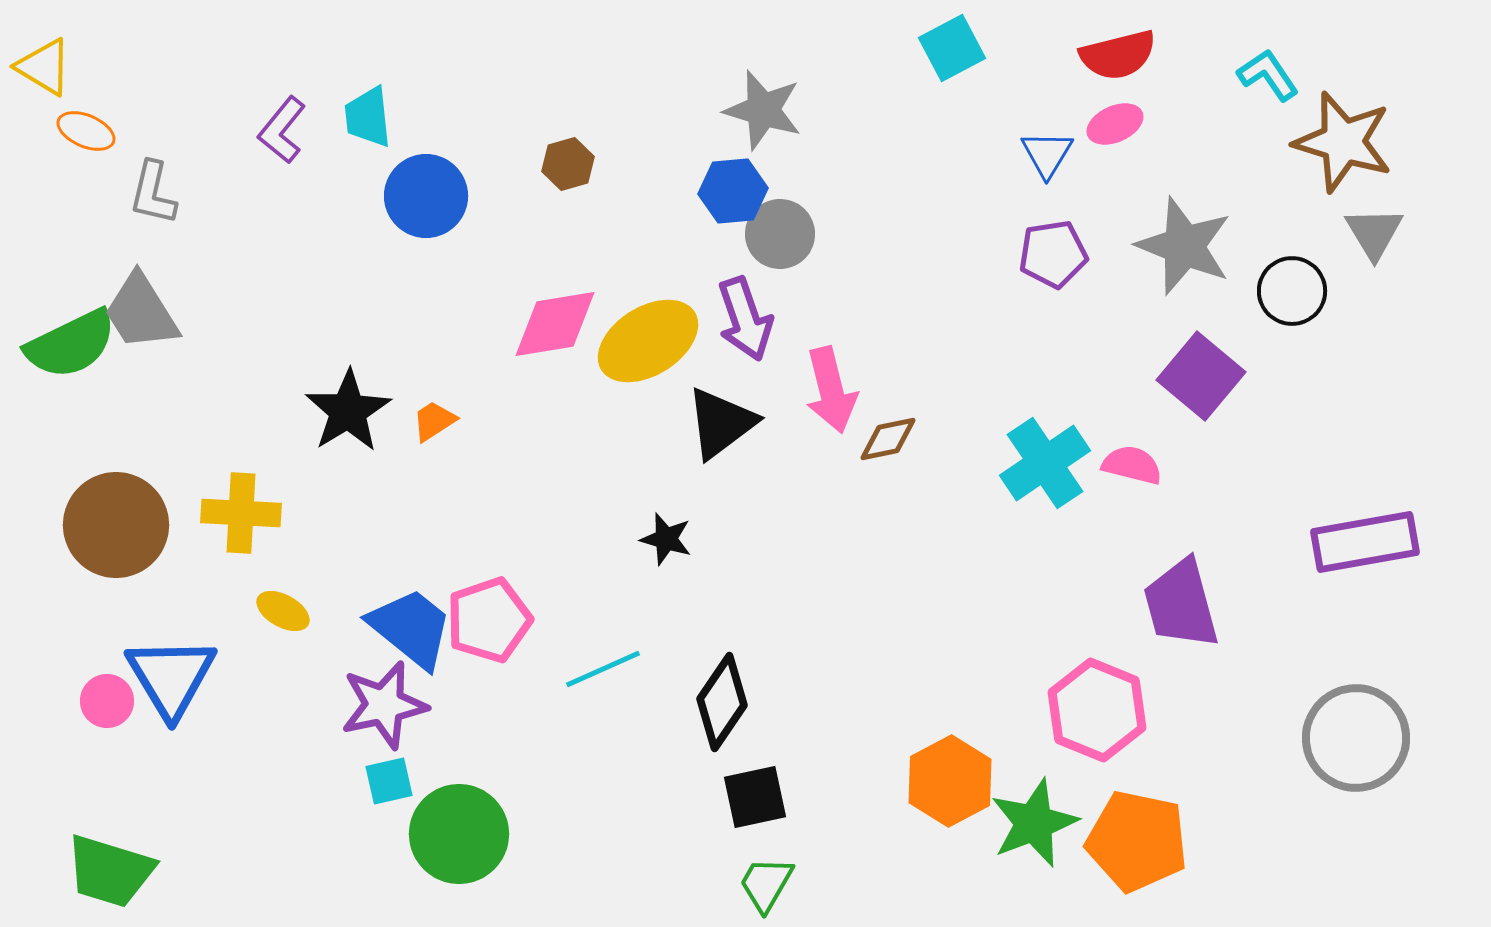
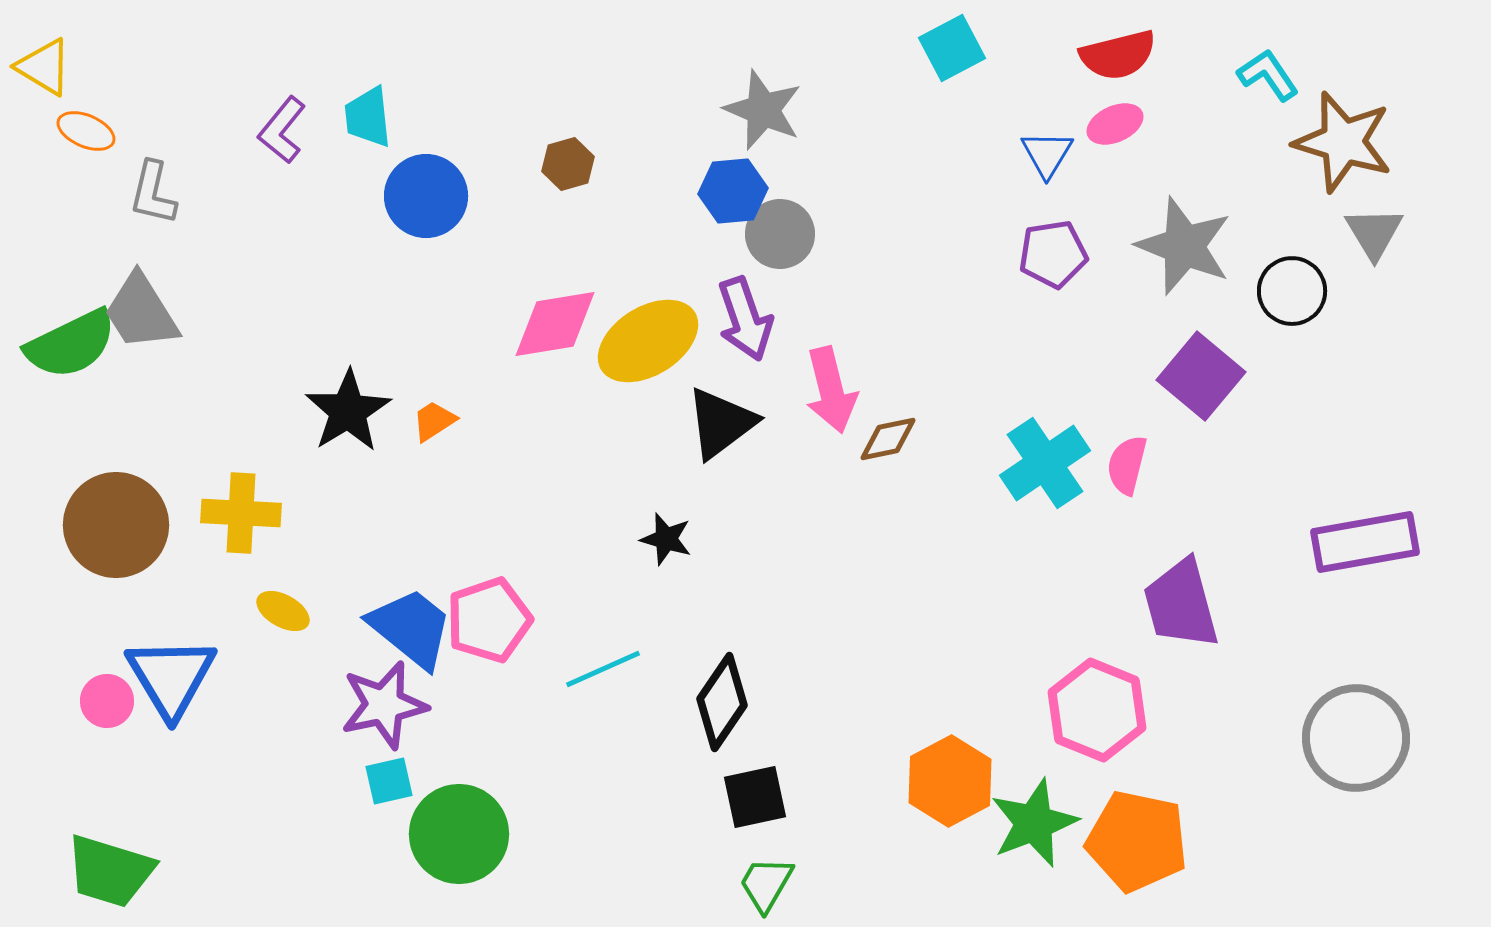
gray star at (763, 110): rotated 6 degrees clockwise
pink semicircle at (1132, 465): moved 5 px left; rotated 90 degrees counterclockwise
